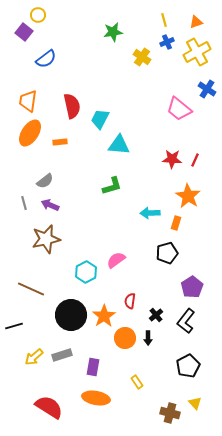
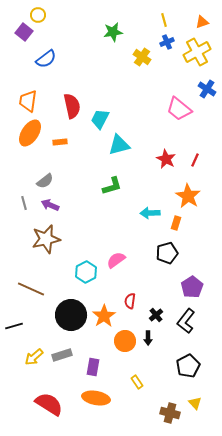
orange triangle at (196, 22): moved 6 px right
cyan triangle at (119, 145): rotated 20 degrees counterclockwise
red star at (172, 159): moved 6 px left; rotated 24 degrees clockwise
orange circle at (125, 338): moved 3 px down
red semicircle at (49, 407): moved 3 px up
